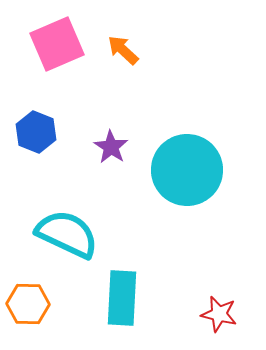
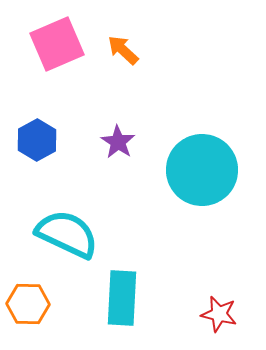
blue hexagon: moved 1 px right, 8 px down; rotated 9 degrees clockwise
purple star: moved 7 px right, 5 px up
cyan circle: moved 15 px right
